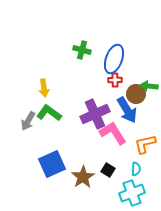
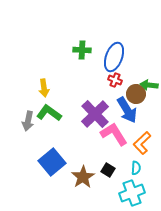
green cross: rotated 12 degrees counterclockwise
blue ellipse: moved 2 px up
red cross: rotated 24 degrees clockwise
green arrow: moved 1 px up
purple cross: rotated 20 degrees counterclockwise
gray arrow: rotated 18 degrees counterclockwise
pink L-shape: moved 1 px right, 1 px down
orange L-shape: moved 3 px left, 1 px up; rotated 30 degrees counterclockwise
blue square: moved 2 px up; rotated 16 degrees counterclockwise
cyan semicircle: moved 1 px up
